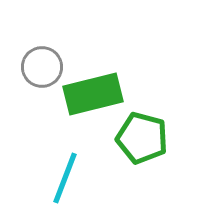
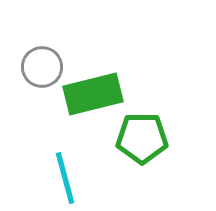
green pentagon: rotated 15 degrees counterclockwise
cyan line: rotated 36 degrees counterclockwise
